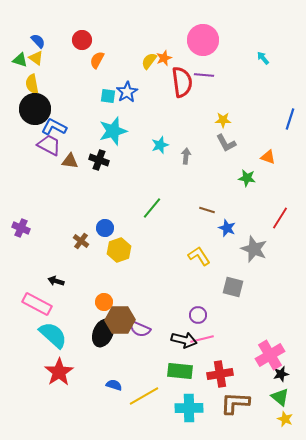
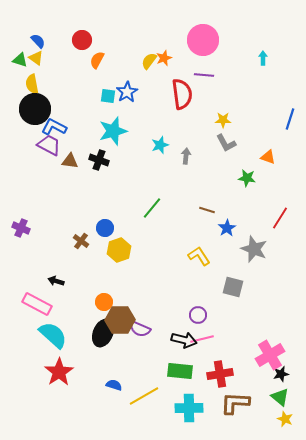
cyan arrow at (263, 58): rotated 40 degrees clockwise
red semicircle at (182, 82): moved 12 px down
blue star at (227, 228): rotated 18 degrees clockwise
